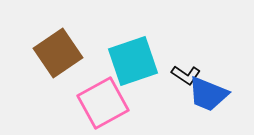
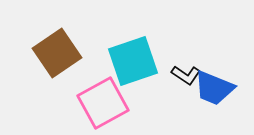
brown square: moved 1 px left
blue trapezoid: moved 6 px right, 6 px up
